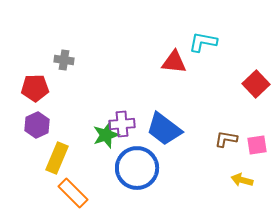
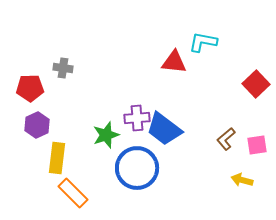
gray cross: moved 1 px left, 8 px down
red pentagon: moved 5 px left
purple cross: moved 15 px right, 6 px up
brown L-shape: rotated 50 degrees counterclockwise
yellow rectangle: rotated 16 degrees counterclockwise
